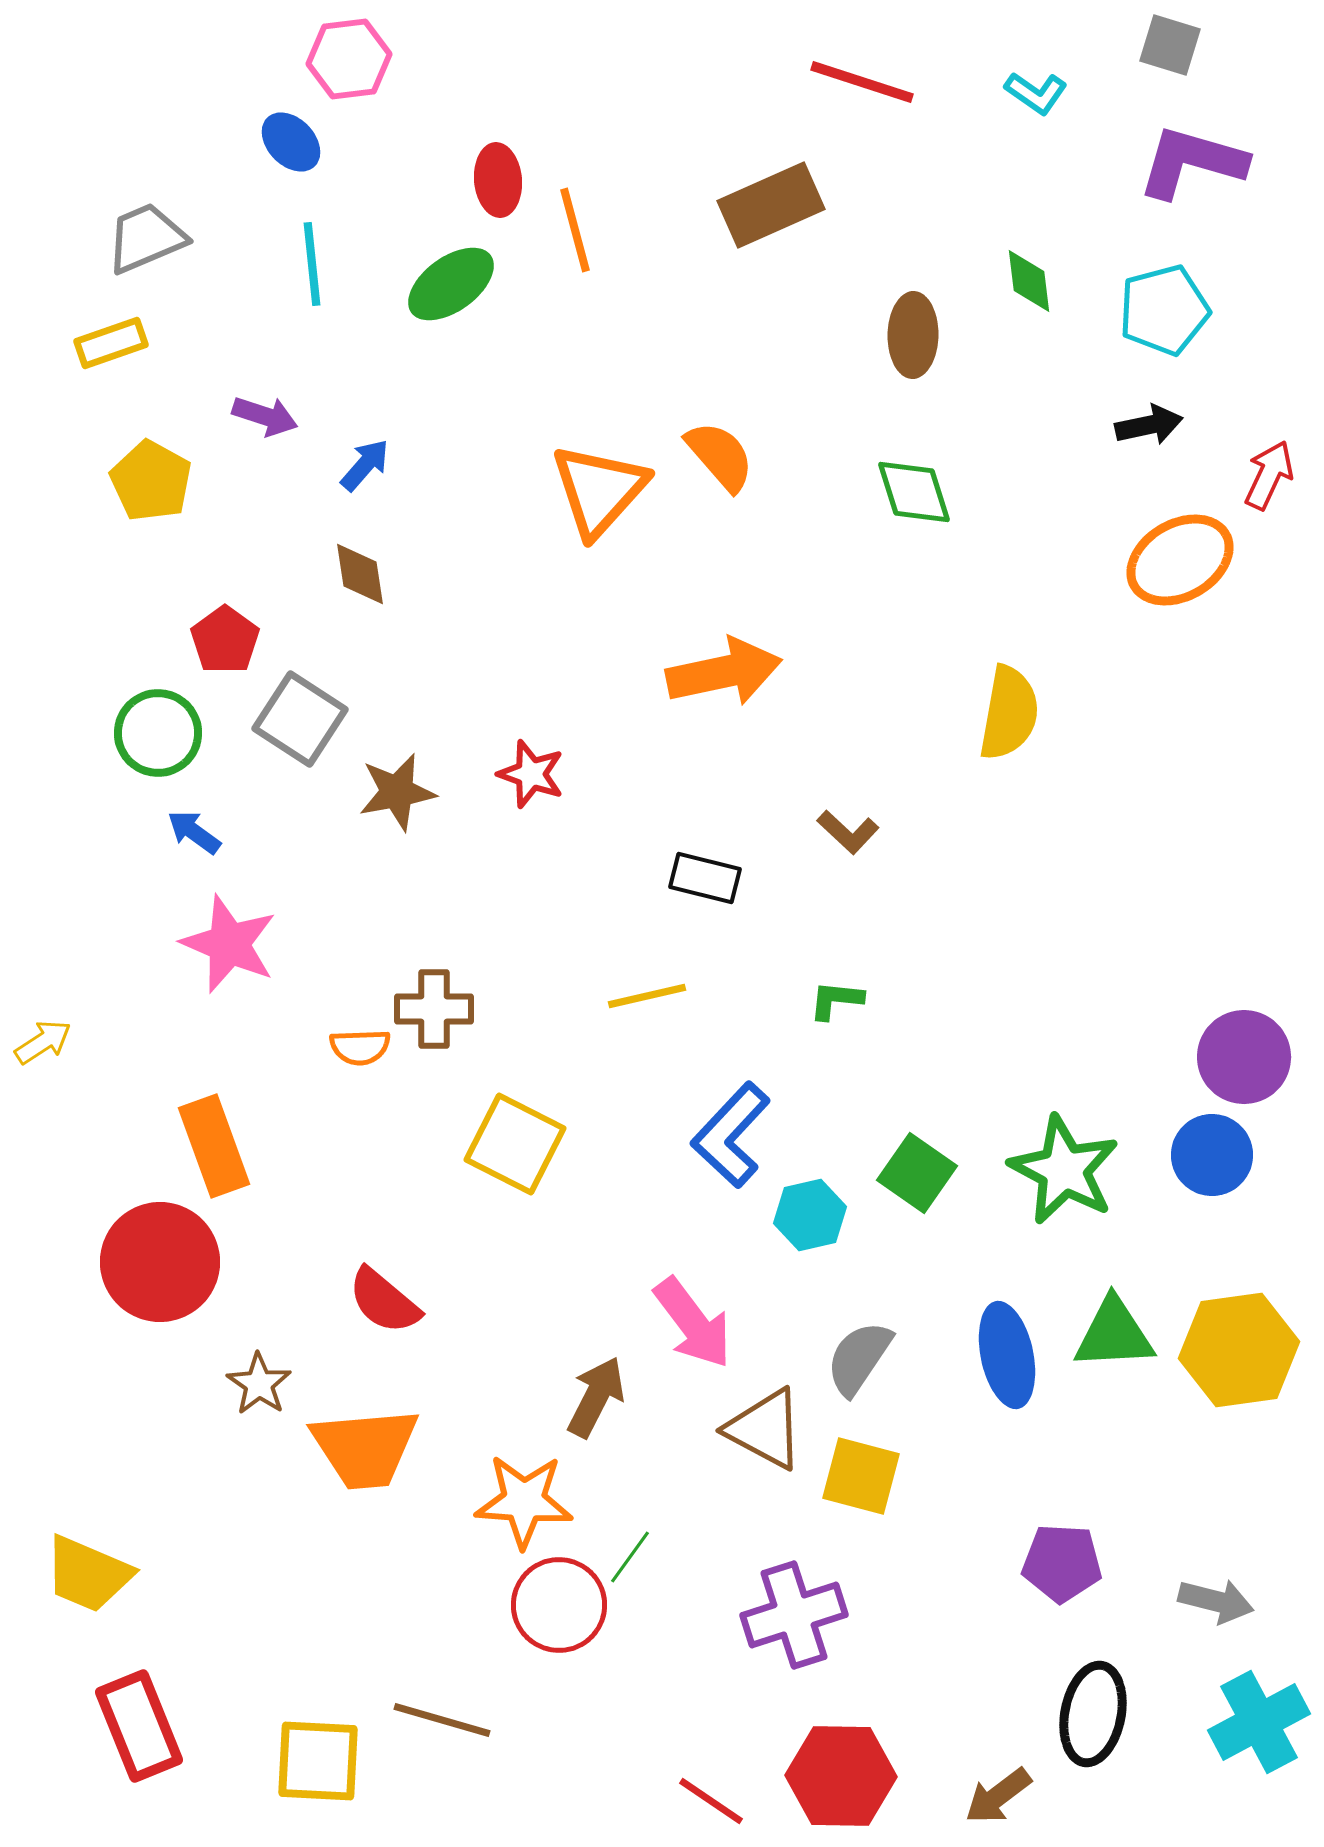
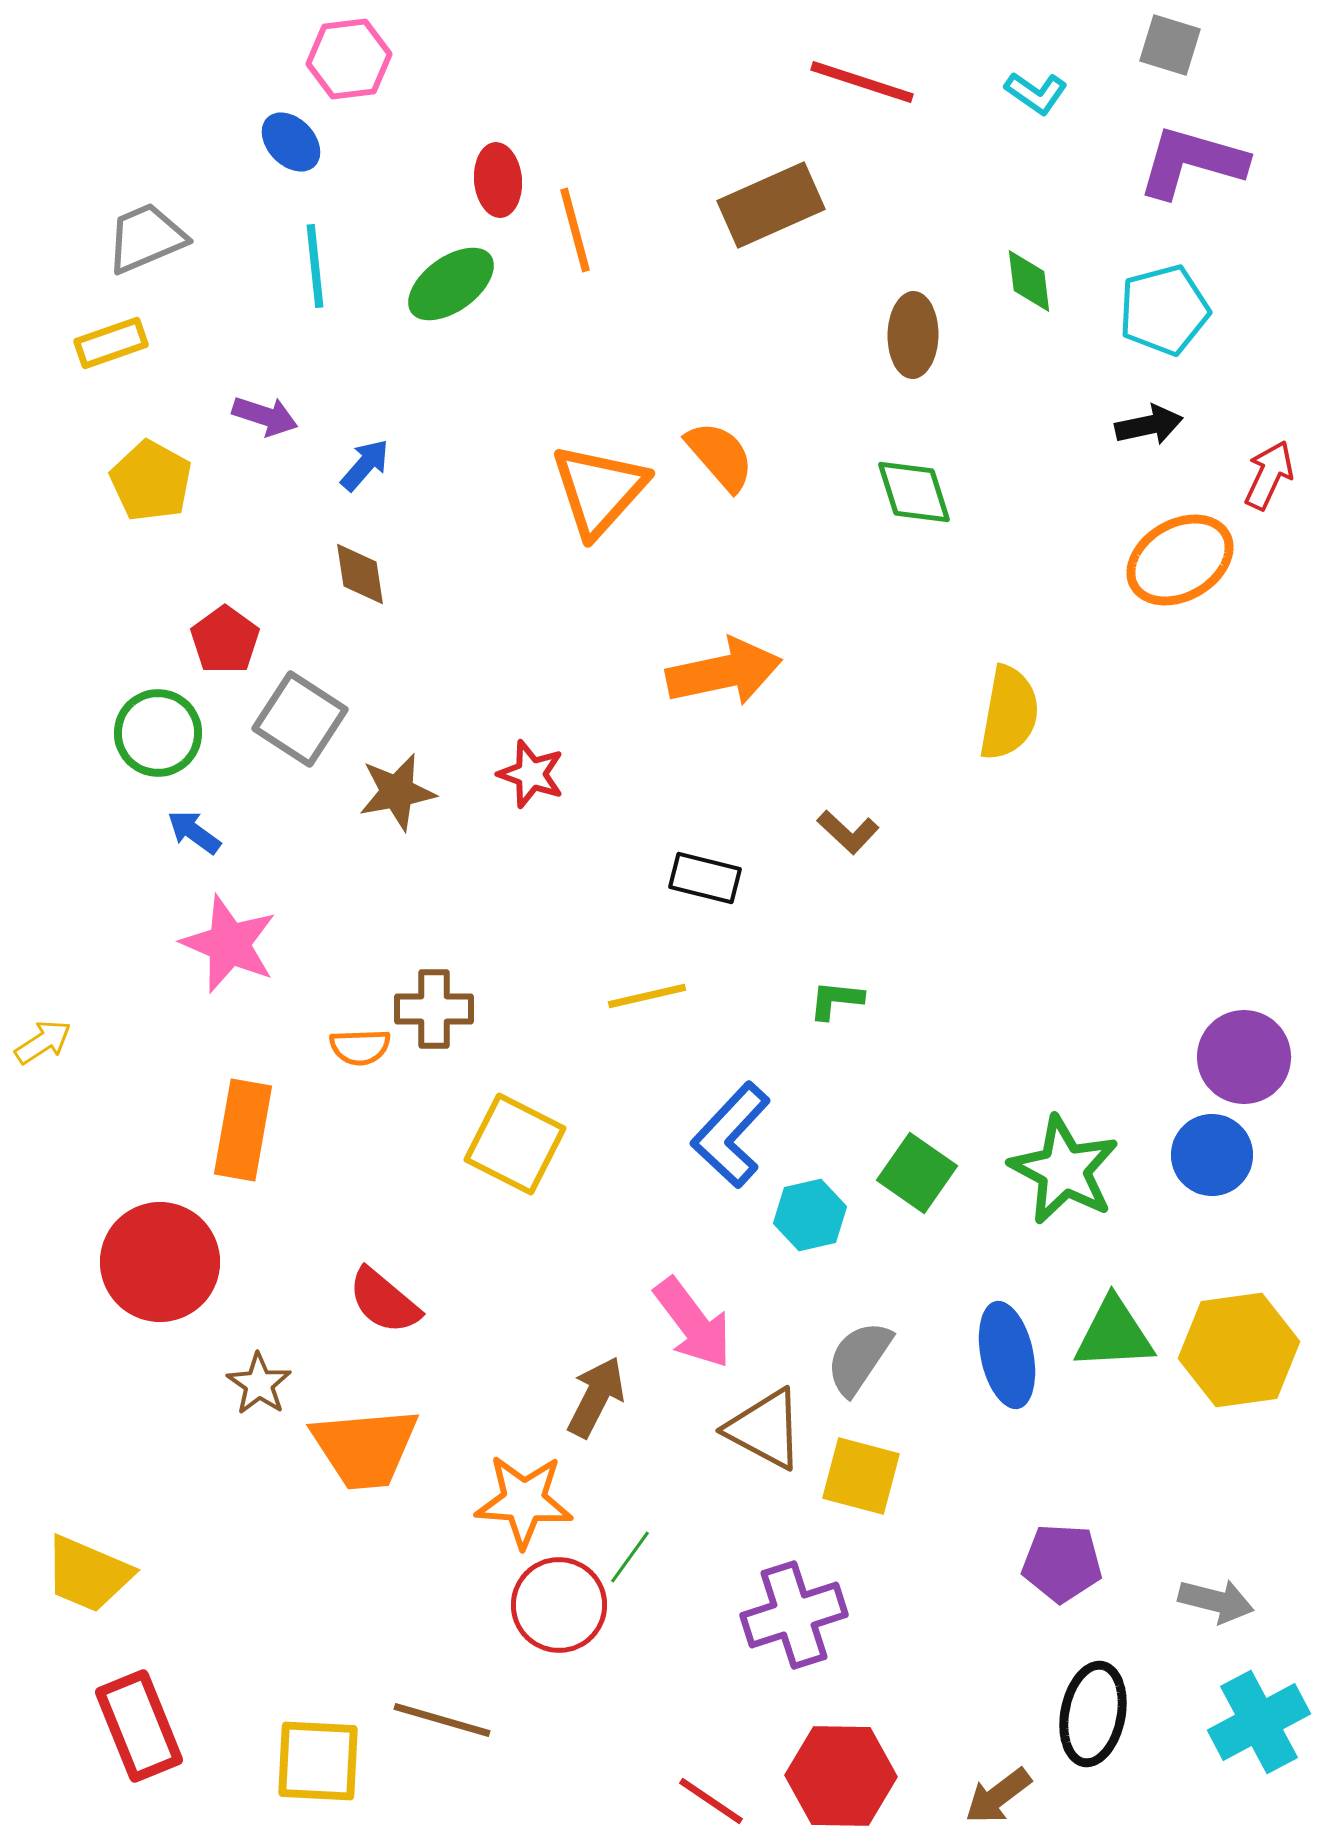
cyan line at (312, 264): moved 3 px right, 2 px down
orange rectangle at (214, 1146): moved 29 px right, 16 px up; rotated 30 degrees clockwise
